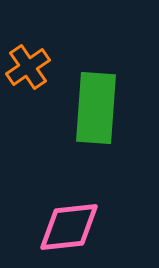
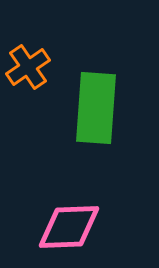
pink diamond: rotated 4 degrees clockwise
